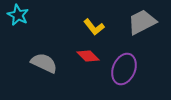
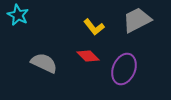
gray trapezoid: moved 5 px left, 2 px up
